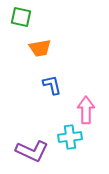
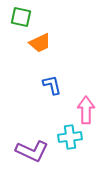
orange trapezoid: moved 5 px up; rotated 15 degrees counterclockwise
